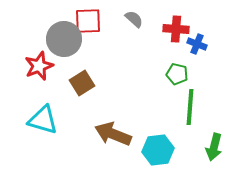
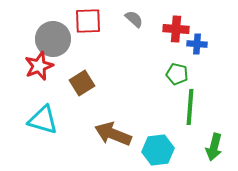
gray circle: moved 11 px left
blue cross: rotated 18 degrees counterclockwise
